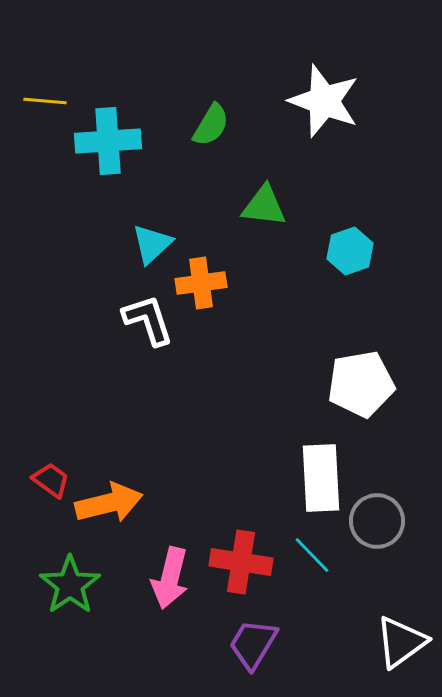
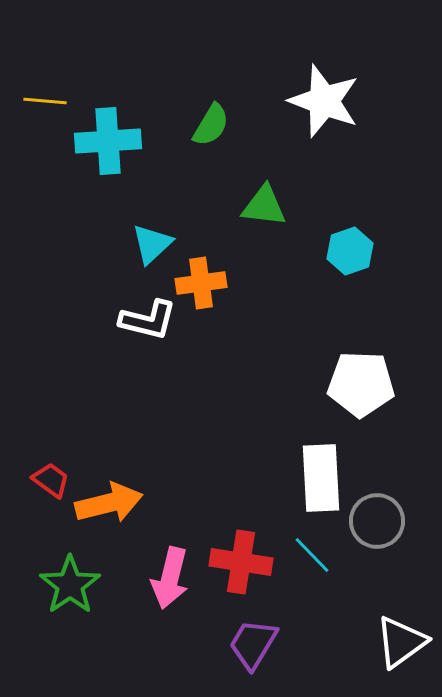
white L-shape: rotated 122 degrees clockwise
white pentagon: rotated 12 degrees clockwise
